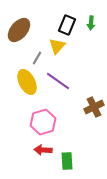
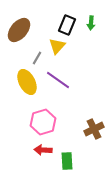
purple line: moved 1 px up
brown cross: moved 22 px down
